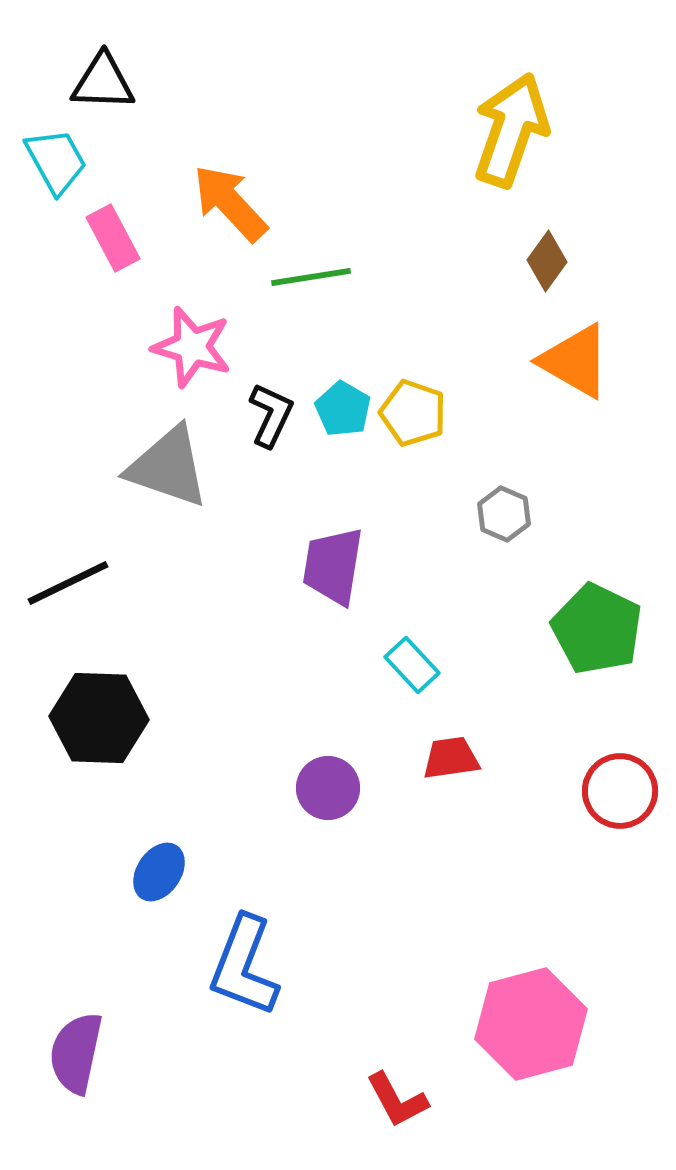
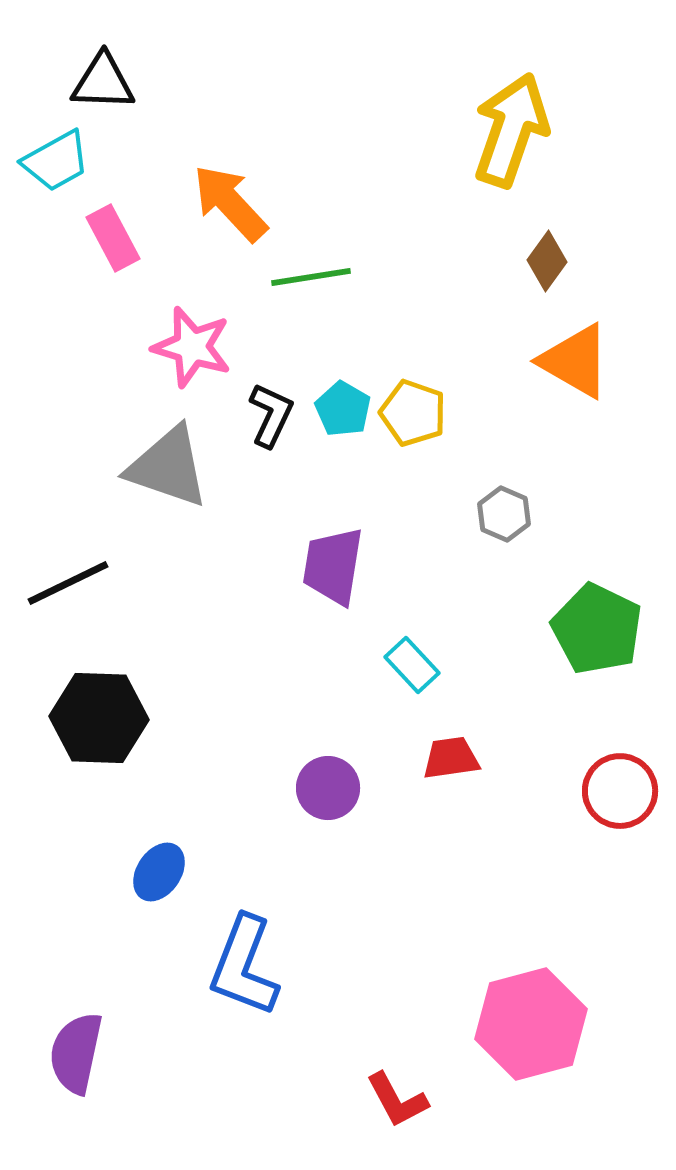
cyan trapezoid: rotated 90 degrees clockwise
